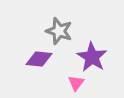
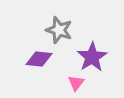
gray star: moved 1 px up
purple star: rotated 8 degrees clockwise
